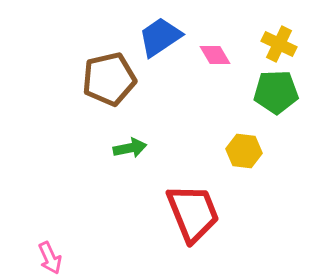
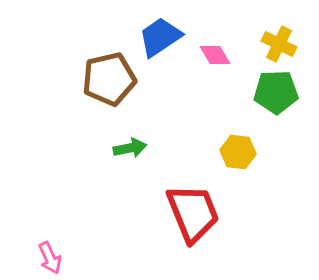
yellow hexagon: moved 6 px left, 1 px down
